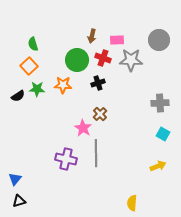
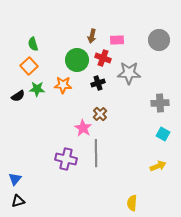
gray star: moved 2 px left, 13 px down
black triangle: moved 1 px left
